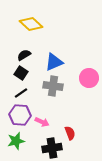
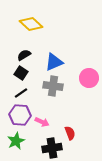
green star: rotated 12 degrees counterclockwise
